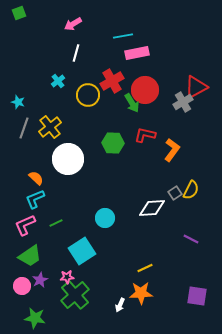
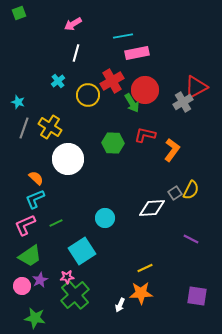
yellow cross: rotated 20 degrees counterclockwise
